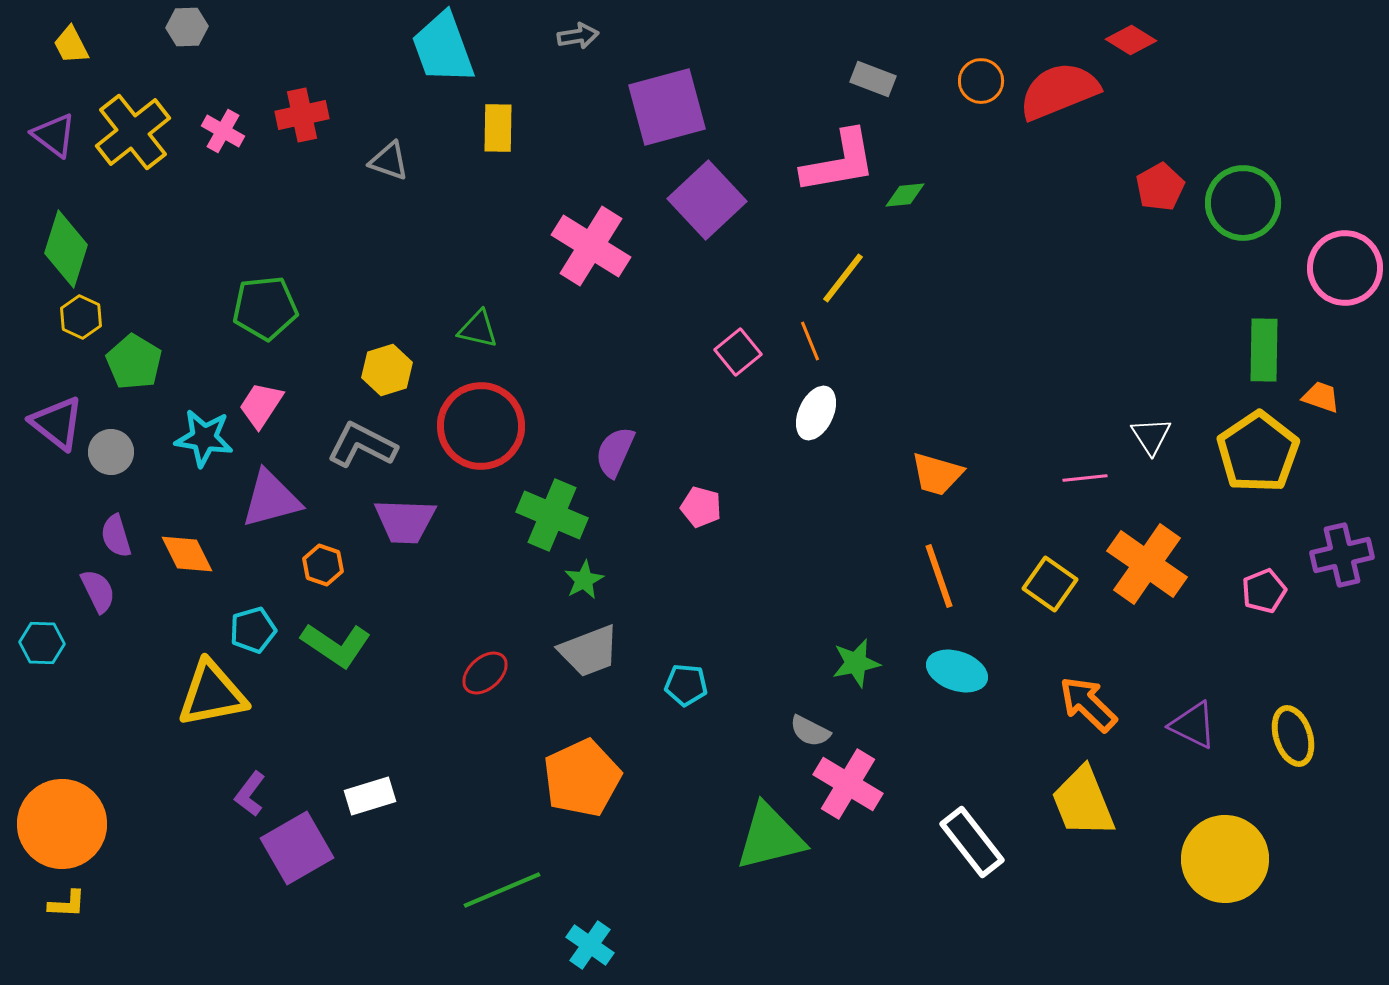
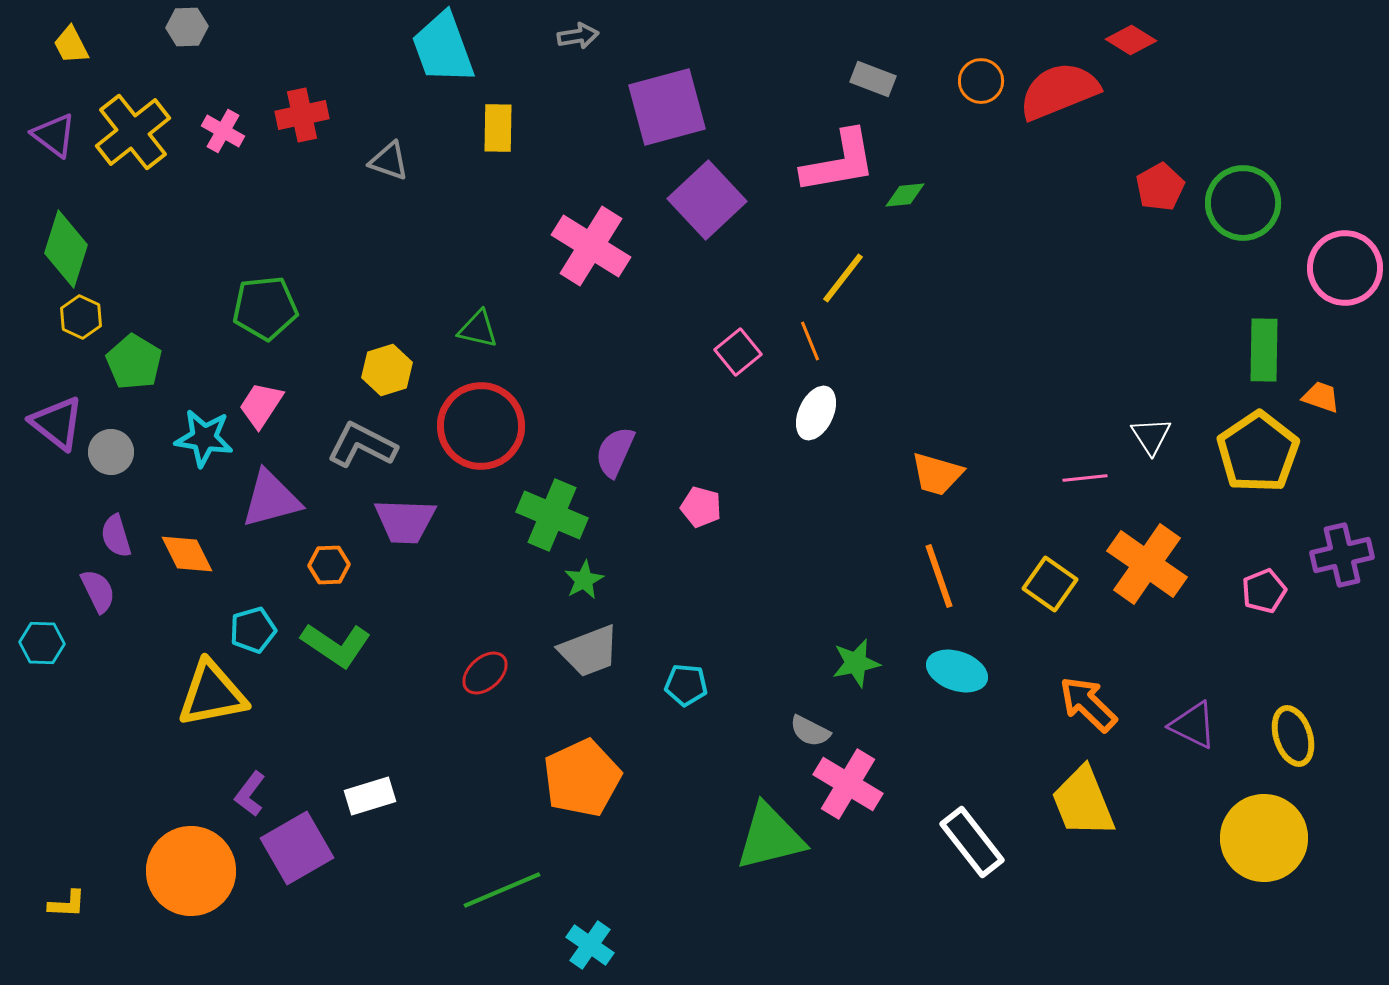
orange hexagon at (323, 565): moved 6 px right; rotated 21 degrees counterclockwise
orange circle at (62, 824): moved 129 px right, 47 px down
yellow circle at (1225, 859): moved 39 px right, 21 px up
